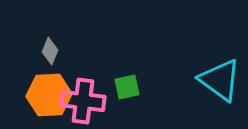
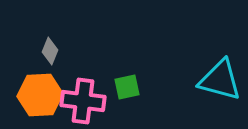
cyan triangle: rotated 21 degrees counterclockwise
orange hexagon: moved 9 px left
